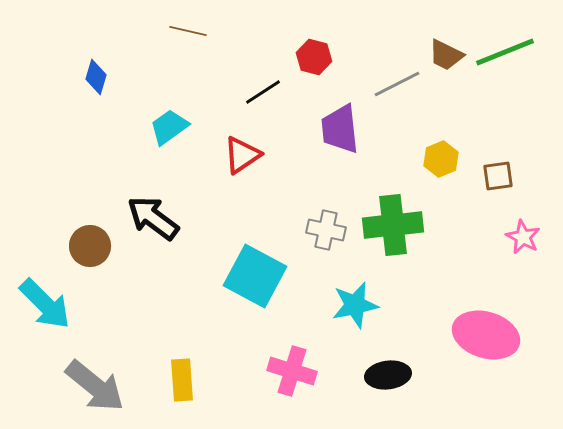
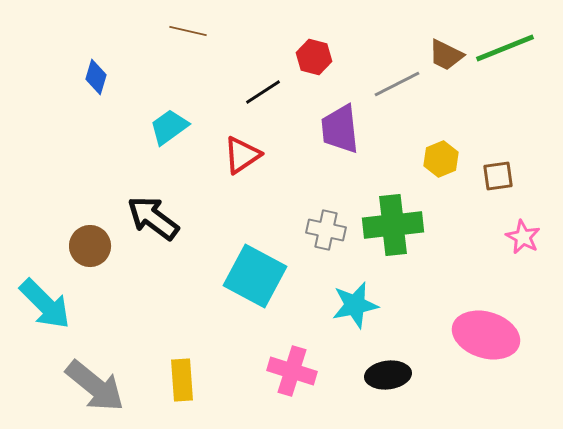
green line: moved 4 px up
